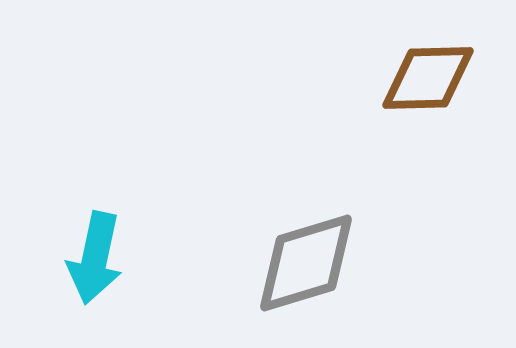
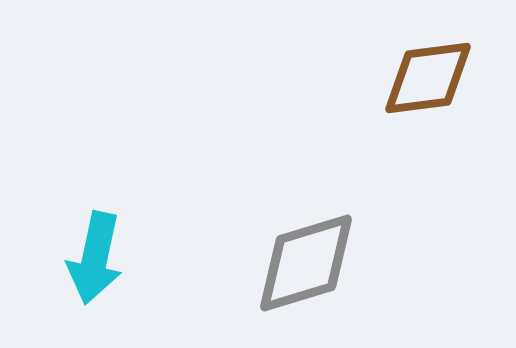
brown diamond: rotated 6 degrees counterclockwise
